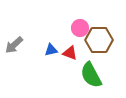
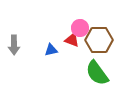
gray arrow: rotated 48 degrees counterclockwise
red triangle: moved 2 px right, 13 px up
green semicircle: moved 6 px right, 2 px up; rotated 8 degrees counterclockwise
